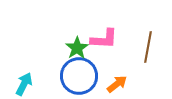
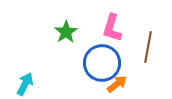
pink L-shape: moved 8 px right, 11 px up; rotated 104 degrees clockwise
green star: moved 11 px left, 16 px up
blue circle: moved 23 px right, 13 px up
cyan arrow: moved 1 px right
